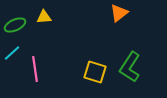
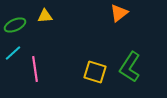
yellow triangle: moved 1 px right, 1 px up
cyan line: moved 1 px right
